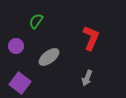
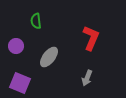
green semicircle: rotated 42 degrees counterclockwise
gray ellipse: rotated 15 degrees counterclockwise
purple square: rotated 15 degrees counterclockwise
